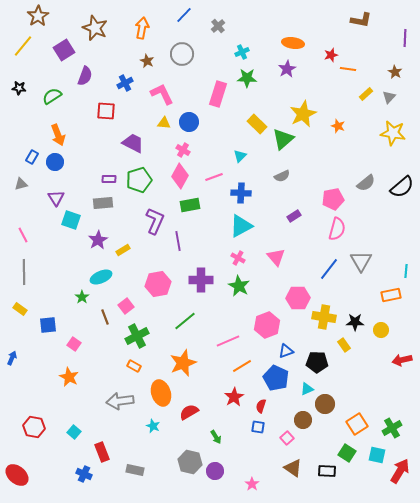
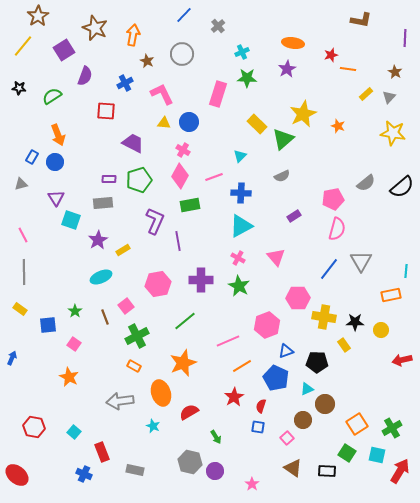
orange arrow at (142, 28): moved 9 px left, 7 px down
green star at (82, 297): moved 7 px left, 14 px down
